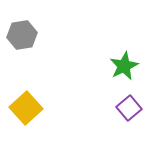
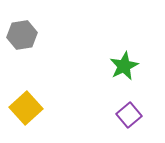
purple square: moved 7 px down
